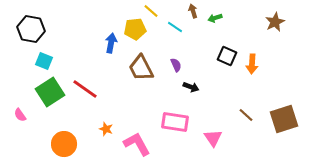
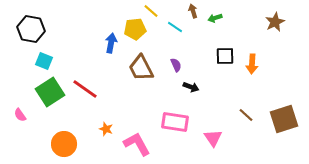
black square: moved 2 px left; rotated 24 degrees counterclockwise
